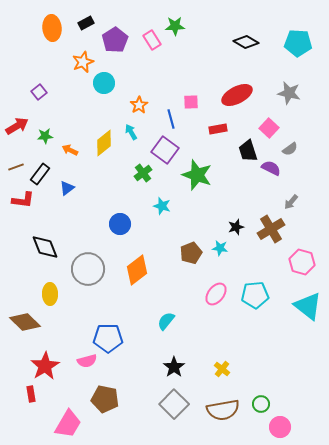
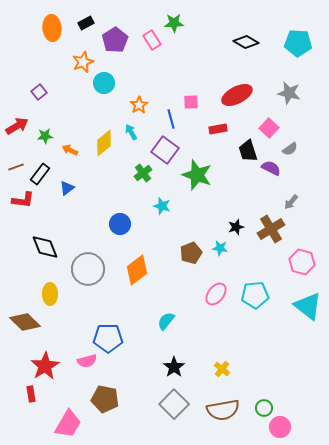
green star at (175, 26): moved 1 px left, 3 px up
green circle at (261, 404): moved 3 px right, 4 px down
